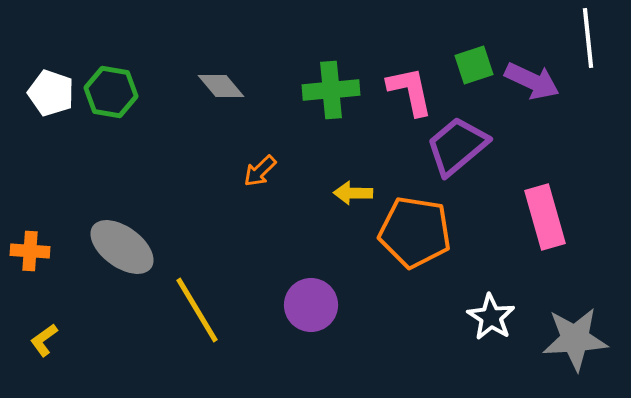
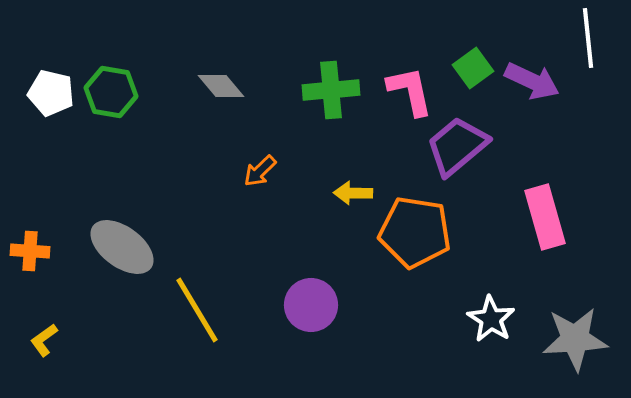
green square: moved 1 px left, 3 px down; rotated 18 degrees counterclockwise
white pentagon: rotated 6 degrees counterclockwise
white star: moved 2 px down
